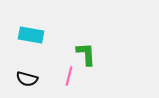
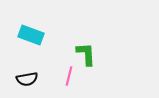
cyan rectangle: rotated 10 degrees clockwise
black semicircle: rotated 25 degrees counterclockwise
